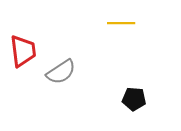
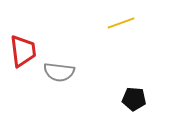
yellow line: rotated 20 degrees counterclockwise
gray semicircle: moved 2 px left; rotated 40 degrees clockwise
